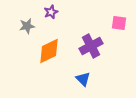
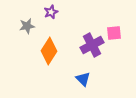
pink square: moved 5 px left, 10 px down; rotated 14 degrees counterclockwise
purple cross: moved 1 px right, 1 px up
orange diamond: rotated 32 degrees counterclockwise
